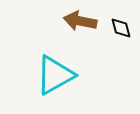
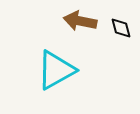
cyan triangle: moved 1 px right, 5 px up
